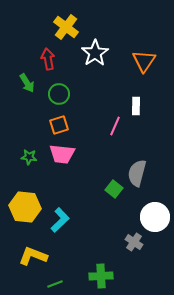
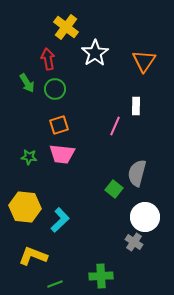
green circle: moved 4 px left, 5 px up
white circle: moved 10 px left
